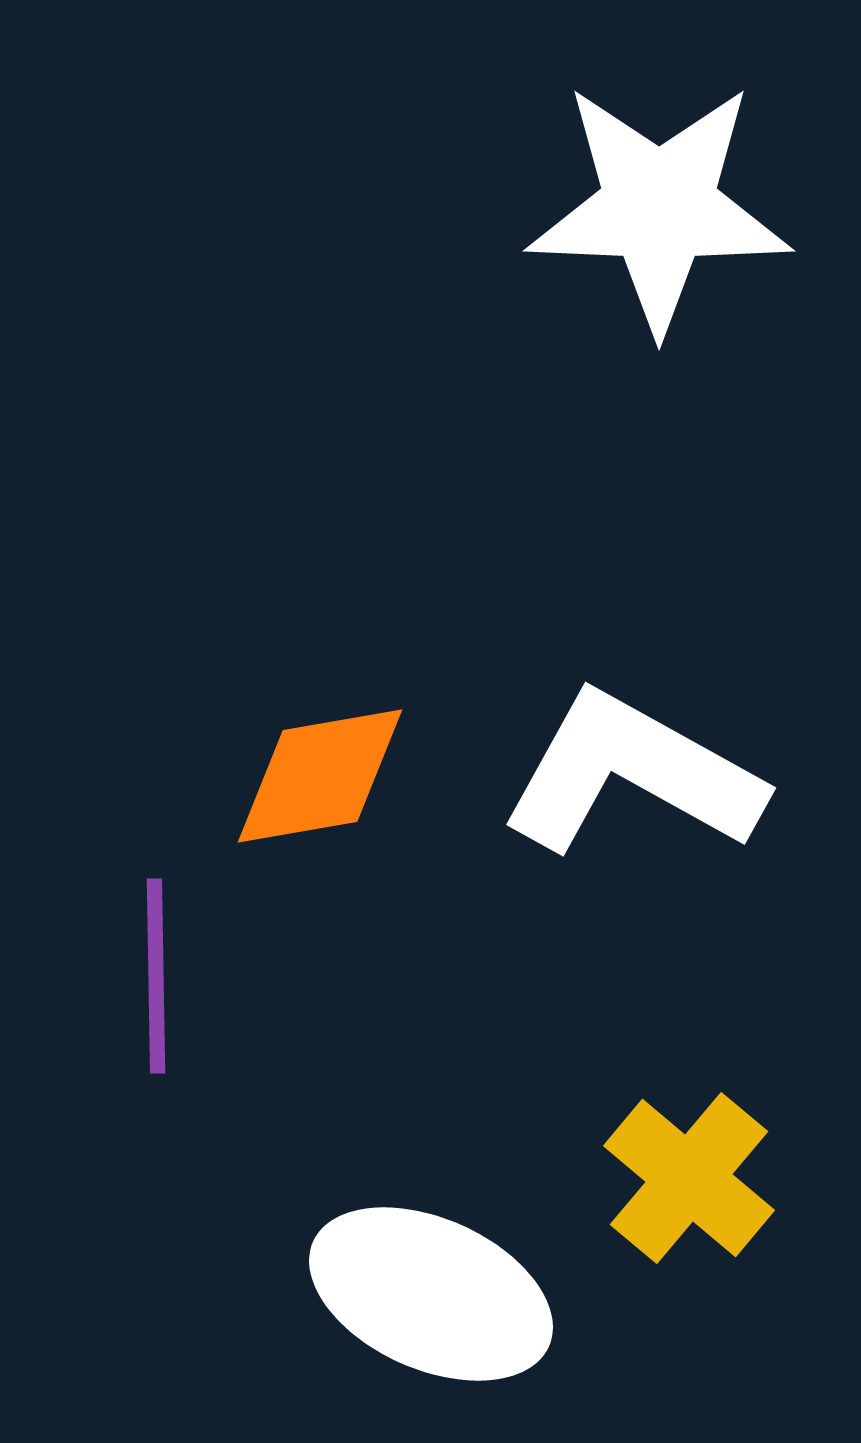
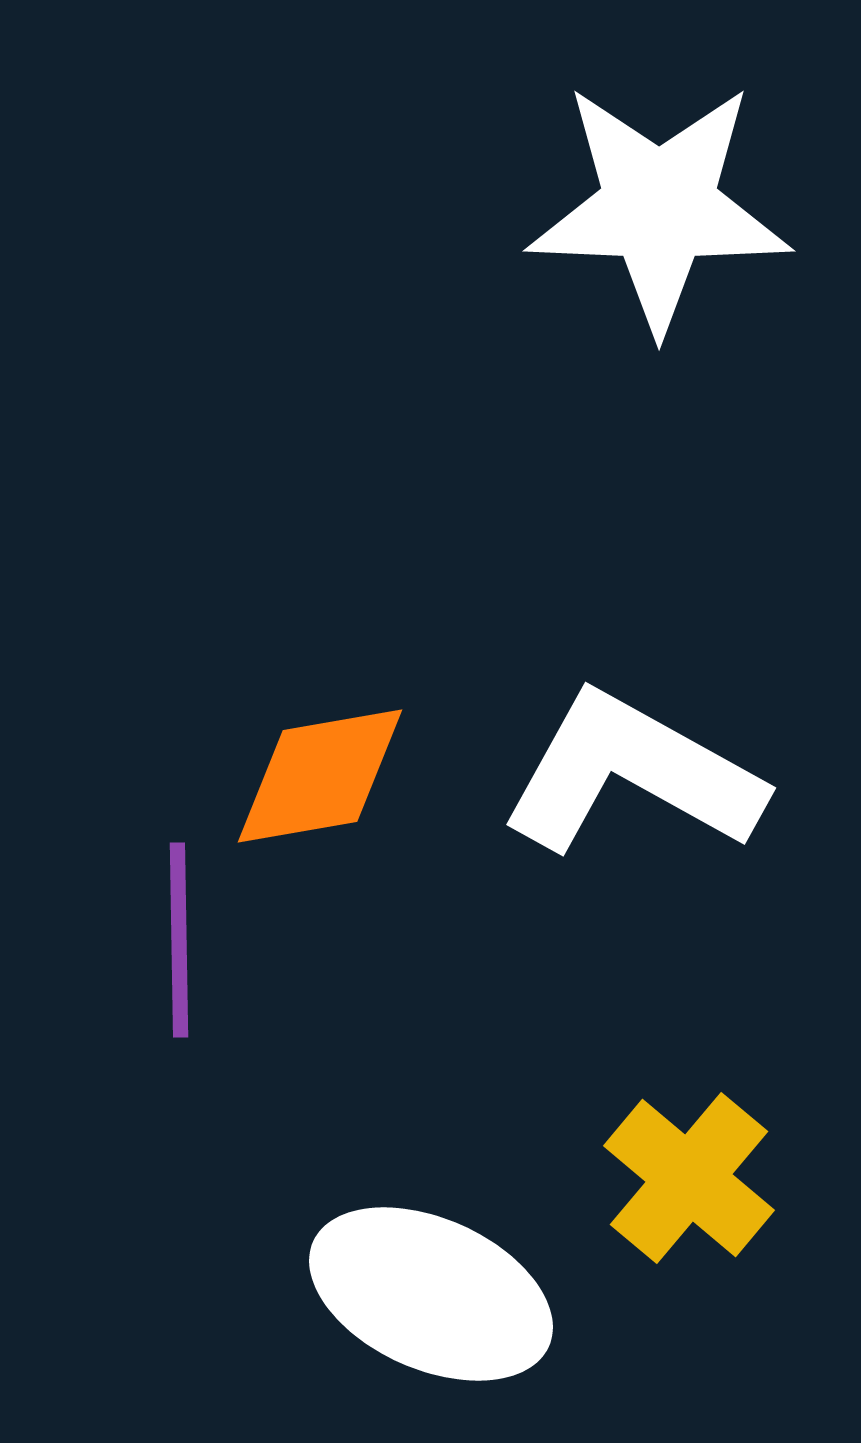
purple line: moved 23 px right, 36 px up
